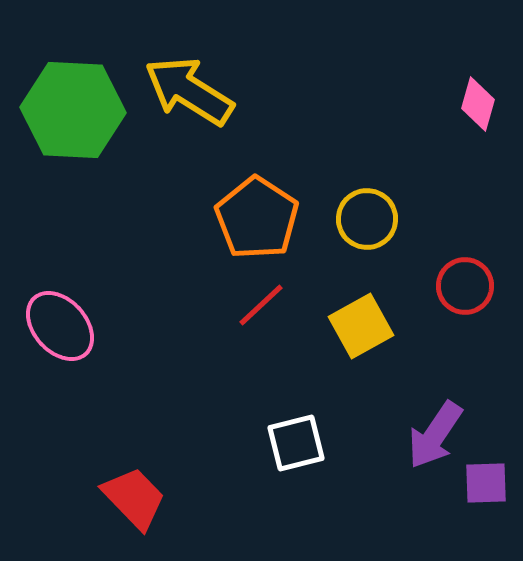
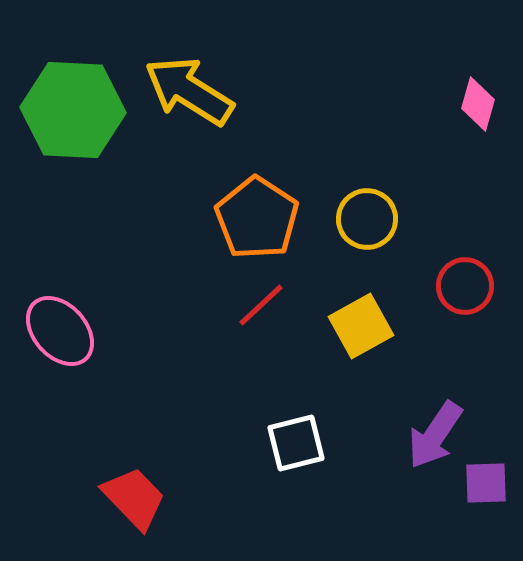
pink ellipse: moved 5 px down
